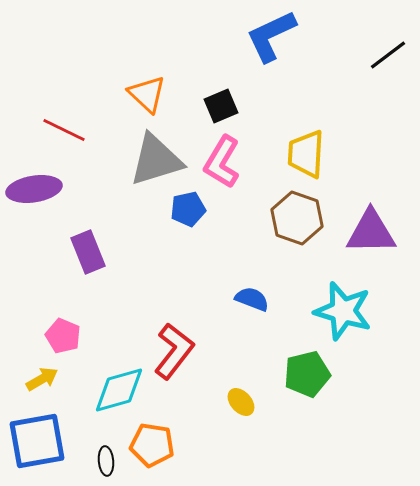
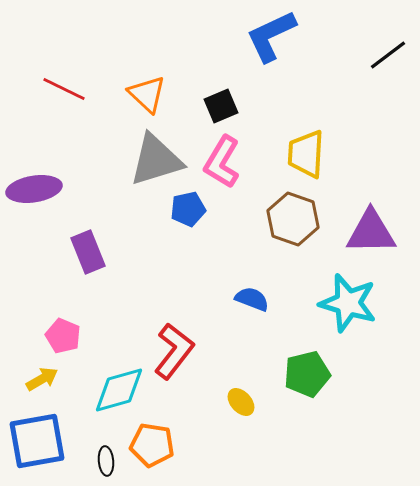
red line: moved 41 px up
brown hexagon: moved 4 px left, 1 px down
cyan star: moved 5 px right, 8 px up
